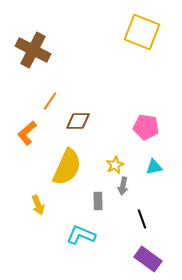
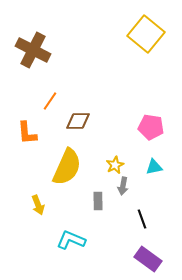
yellow square: moved 4 px right, 2 px down; rotated 18 degrees clockwise
pink pentagon: moved 5 px right
orange L-shape: rotated 55 degrees counterclockwise
cyan L-shape: moved 10 px left, 5 px down
